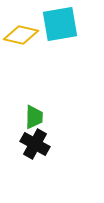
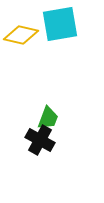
green trapezoid: moved 14 px right, 1 px down; rotated 20 degrees clockwise
black cross: moved 5 px right, 4 px up
